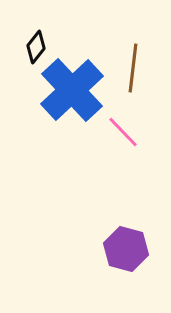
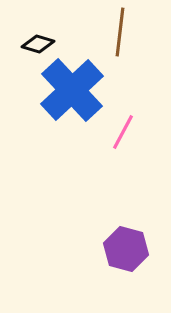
black diamond: moved 2 px right, 3 px up; rotated 68 degrees clockwise
brown line: moved 13 px left, 36 px up
pink line: rotated 72 degrees clockwise
